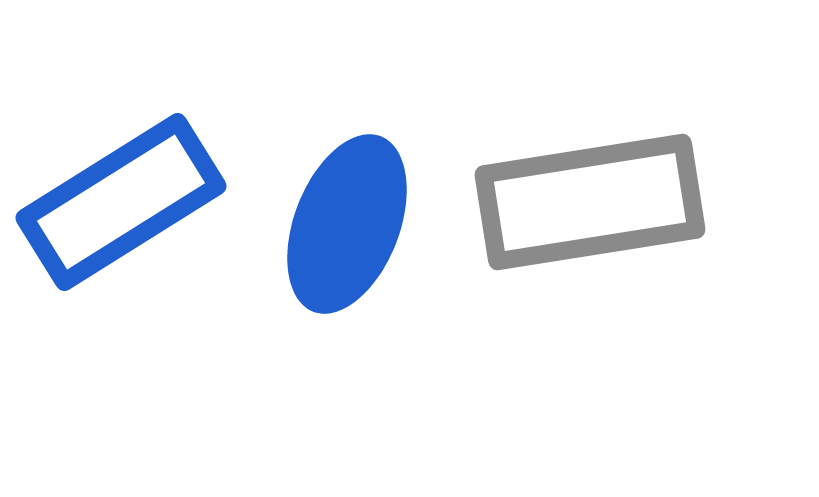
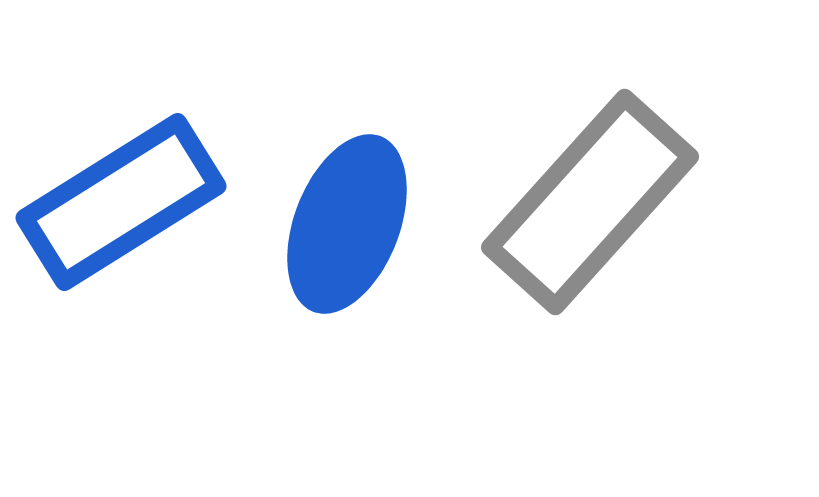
gray rectangle: rotated 39 degrees counterclockwise
